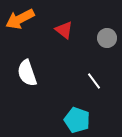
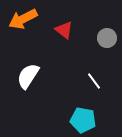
orange arrow: moved 3 px right
white semicircle: moved 1 px right, 3 px down; rotated 52 degrees clockwise
cyan pentagon: moved 6 px right; rotated 10 degrees counterclockwise
